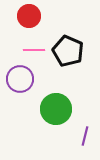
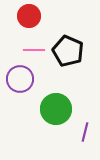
purple line: moved 4 px up
